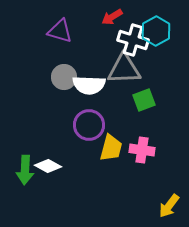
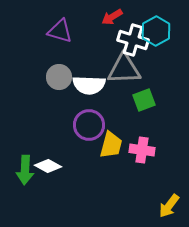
gray circle: moved 5 px left
yellow trapezoid: moved 3 px up
